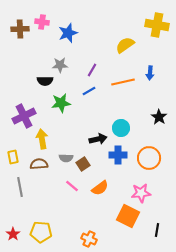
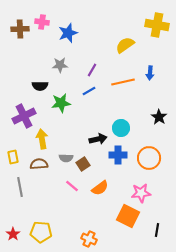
black semicircle: moved 5 px left, 5 px down
